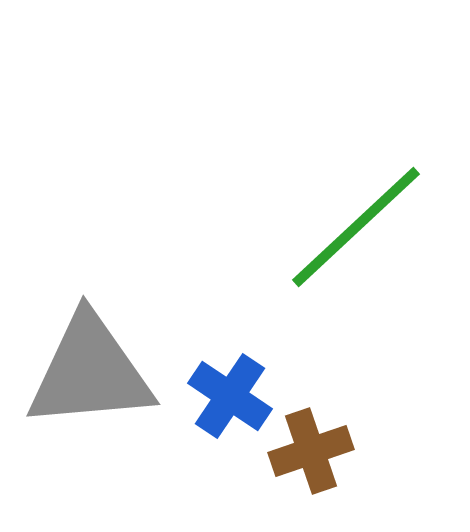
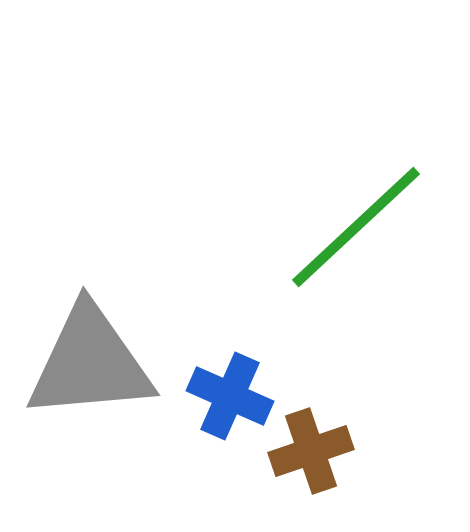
gray triangle: moved 9 px up
blue cross: rotated 10 degrees counterclockwise
